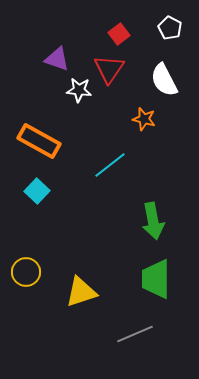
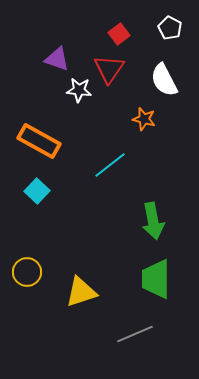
yellow circle: moved 1 px right
